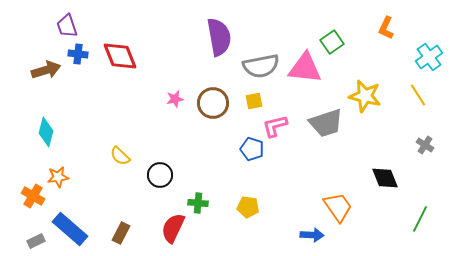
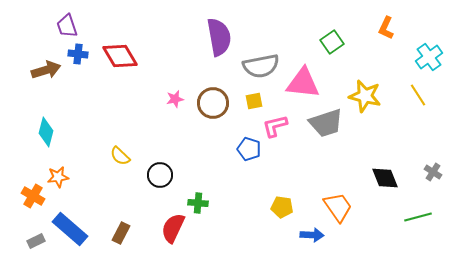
red diamond: rotated 9 degrees counterclockwise
pink triangle: moved 2 px left, 15 px down
gray cross: moved 8 px right, 27 px down
blue pentagon: moved 3 px left
yellow pentagon: moved 34 px right
green line: moved 2 px left, 2 px up; rotated 48 degrees clockwise
